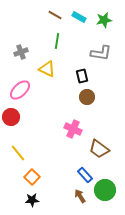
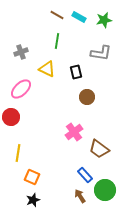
brown line: moved 2 px right
black rectangle: moved 6 px left, 4 px up
pink ellipse: moved 1 px right, 1 px up
pink cross: moved 1 px right, 3 px down; rotated 30 degrees clockwise
yellow line: rotated 48 degrees clockwise
orange square: rotated 21 degrees counterclockwise
black star: moved 1 px right; rotated 16 degrees counterclockwise
